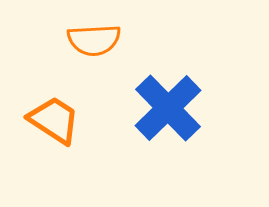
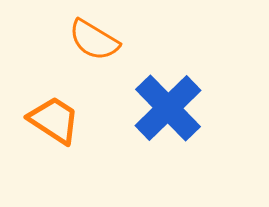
orange semicircle: rotated 34 degrees clockwise
